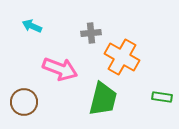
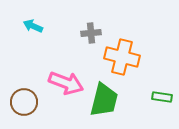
cyan arrow: moved 1 px right
orange cross: rotated 16 degrees counterclockwise
pink arrow: moved 6 px right, 14 px down
green trapezoid: moved 1 px right, 1 px down
